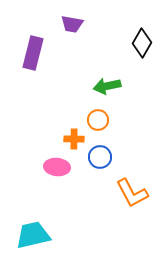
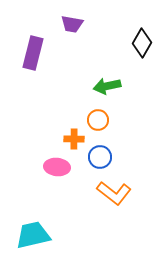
orange L-shape: moved 18 px left; rotated 24 degrees counterclockwise
